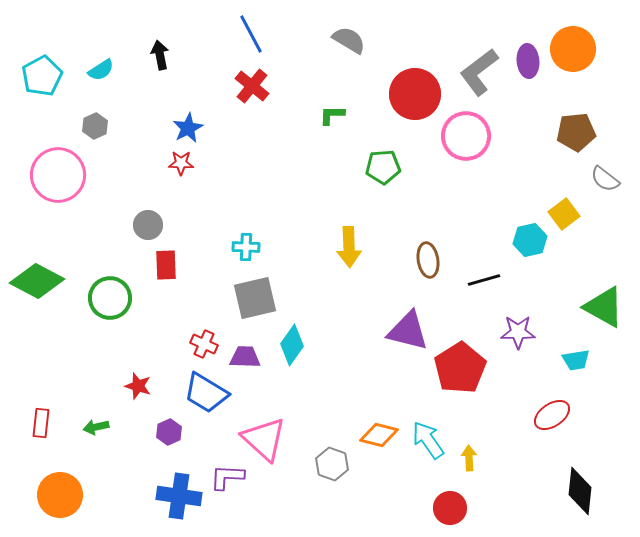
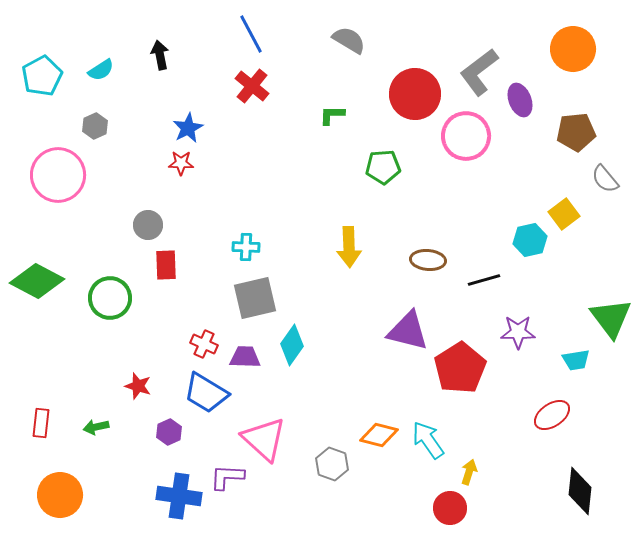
purple ellipse at (528, 61): moved 8 px left, 39 px down; rotated 16 degrees counterclockwise
gray semicircle at (605, 179): rotated 12 degrees clockwise
brown ellipse at (428, 260): rotated 76 degrees counterclockwise
green triangle at (604, 307): moved 7 px right, 11 px down; rotated 24 degrees clockwise
yellow arrow at (469, 458): moved 14 px down; rotated 20 degrees clockwise
